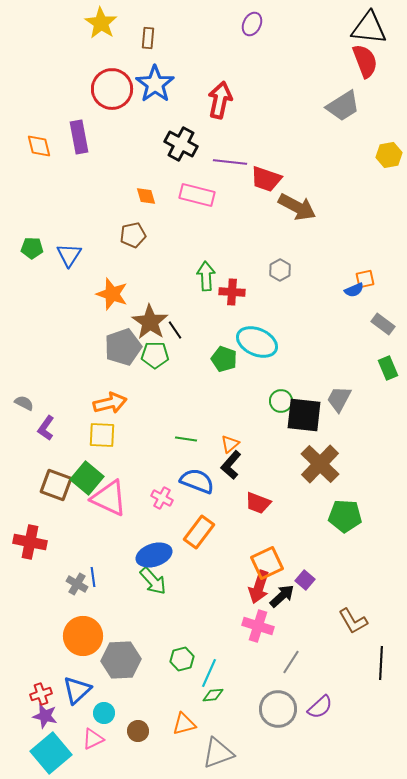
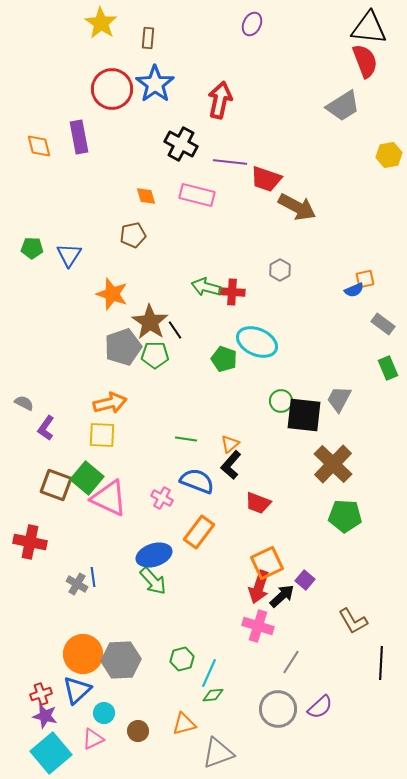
green arrow at (206, 276): moved 11 px down; rotated 72 degrees counterclockwise
brown cross at (320, 464): moved 13 px right
orange circle at (83, 636): moved 18 px down
